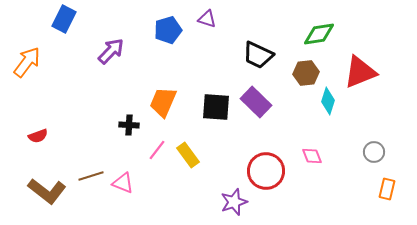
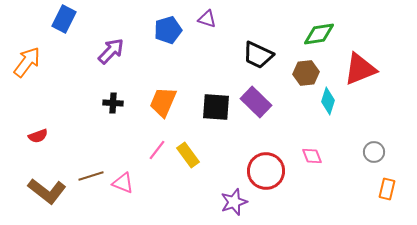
red triangle: moved 3 px up
black cross: moved 16 px left, 22 px up
